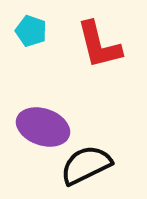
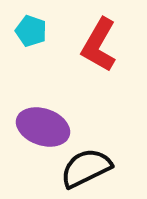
red L-shape: rotated 44 degrees clockwise
black semicircle: moved 3 px down
